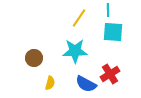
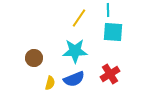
blue semicircle: moved 12 px left, 5 px up; rotated 50 degrees counterclockwise
